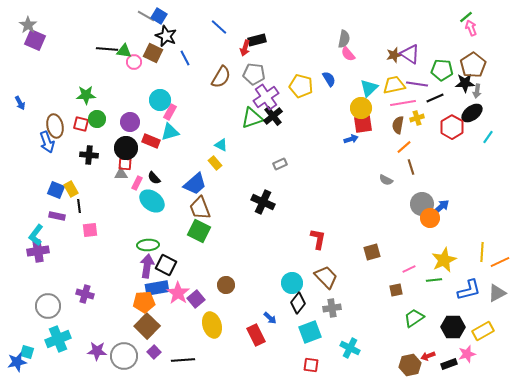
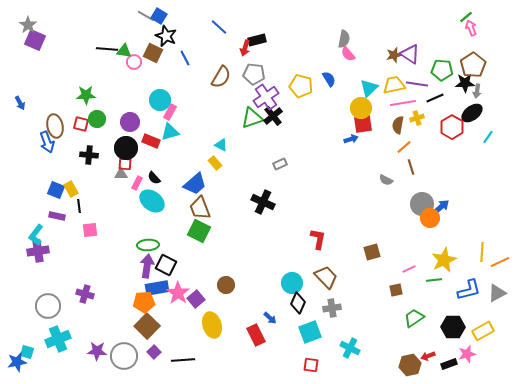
black diamond at (298, 303): rotated 15 degrees counterclockwise
